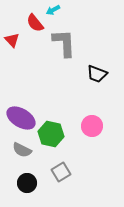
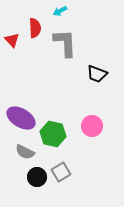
cyan arrow: moved 7 px right, 1 px down
red semicircle: moved 5 px down; rotated 144 degrees counterclockwise
gray L-shape: moved 1 px right
green hexagon: moved 2 px right
gray semicircle: moved 3 px right, 2 px down
black circle: moved 10 px right, 6 px up
